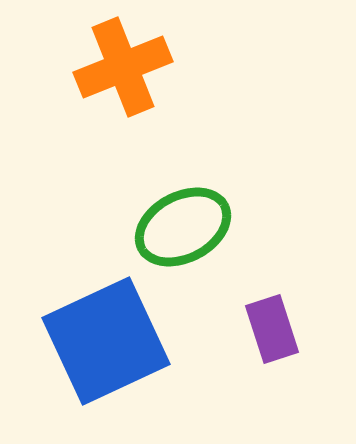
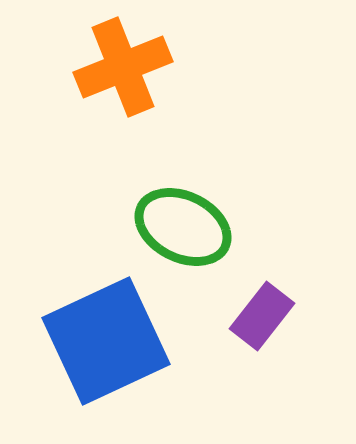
green ellipse: rotated 54 degrees clockwise
purple rectangle: moved 10 px left, 13 px up; rotated 56 degrees clockwise
